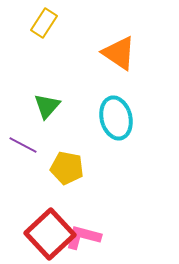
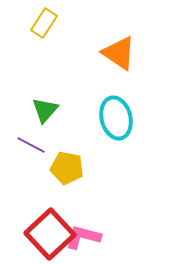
green triangle: moved 2 px left, 4 px down
purple line: moved 8 px right
